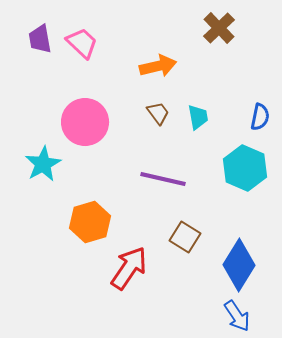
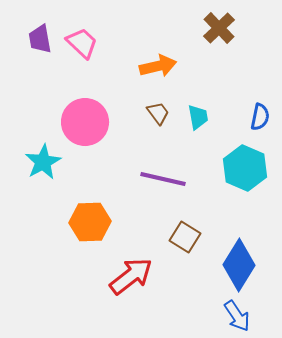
cyan star: moved 2 px up
orange hexagon: rotated 15 degrees clockwise
red arrow: moved 2 px right, 8 px down; rotated 18 degrees clockwise
